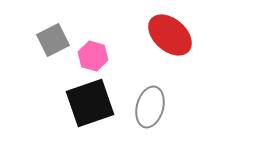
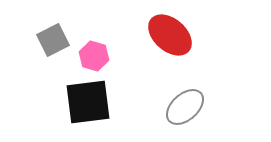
pink hexagon: moved 1 px right
black square: moved 2 px left, 1 px up; rotated 12 degrees clockwise
gray ellipse: moved 35 px right; rotated 33 degrees clockwise
